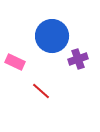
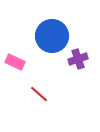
red line: moved 2 px left, 3 px down
